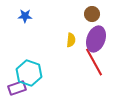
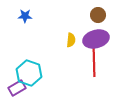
brown circle: moved 6 px right, 1 px down
purple ellipse: rotated 55 degrees clockwise
red line: rotated 28 degrees clockwise
purple rectangle: rotated 12 degrees counterclockwise
